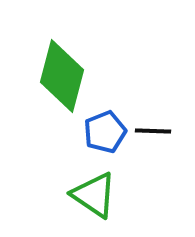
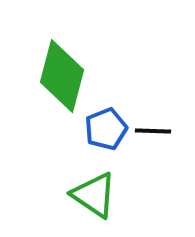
blue pentagon: moved 1 px right, 3 px up
